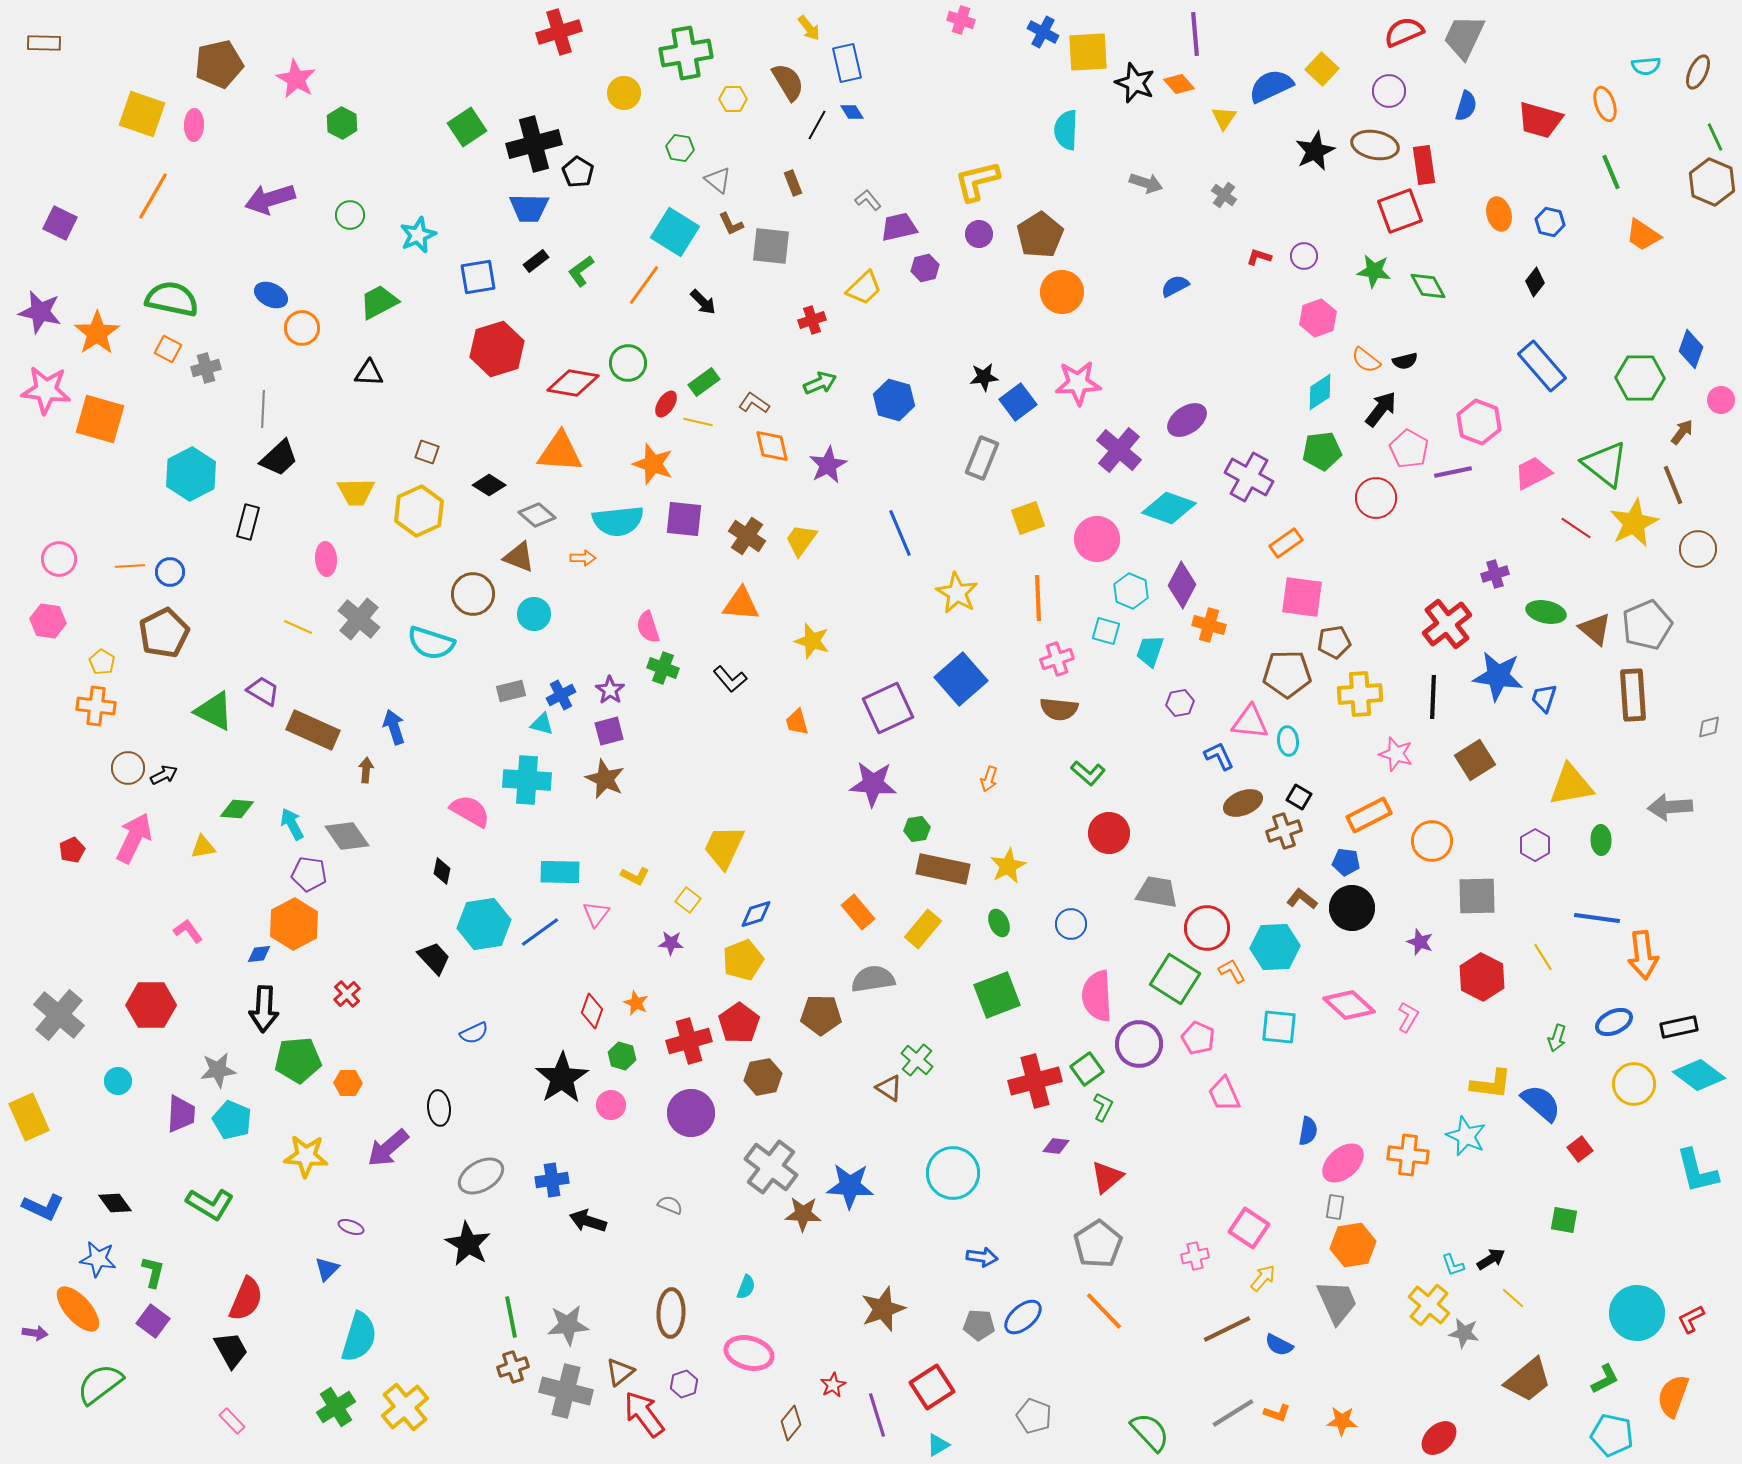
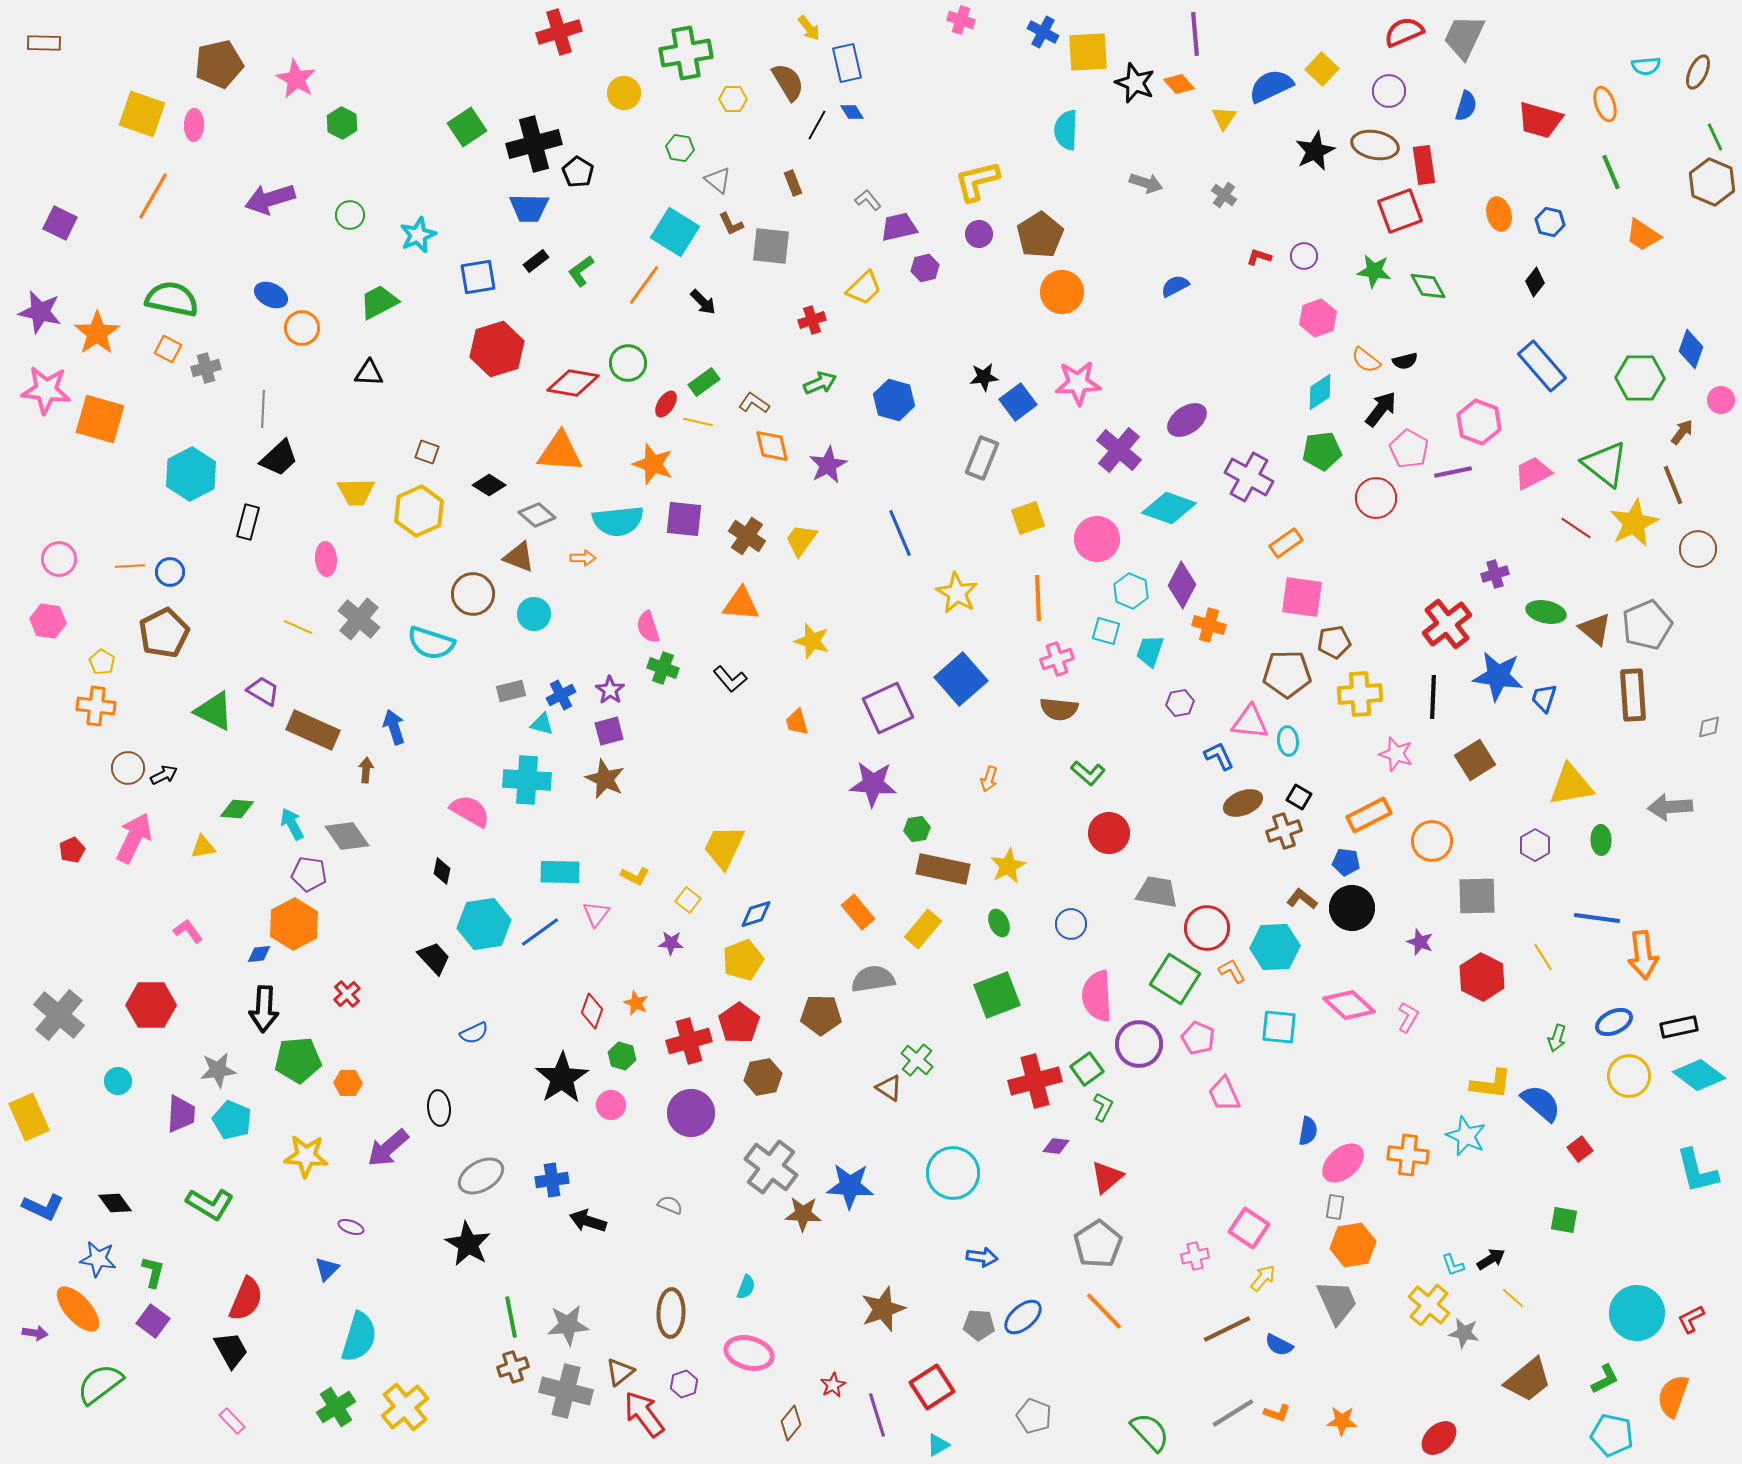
yellow circle at (1634, 1084): moved 5 px left, 8 px up
